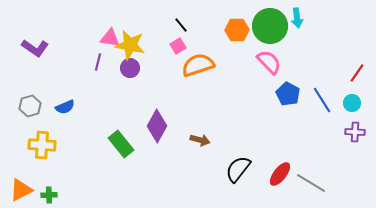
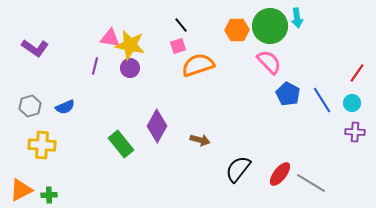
pink square: rotated 14 degrees clockwise
purple line: moved 3 px left, 4 px down
